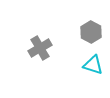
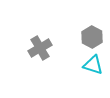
gray hexagon: moved 1 px right, 5 px down
